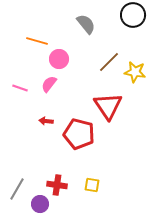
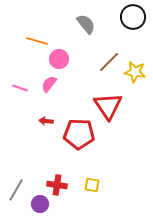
black circle: moved 2 px down
red pentagon: rotated 12 degrees counterclockwise
gray line: moved 1 px left, 1 px down
